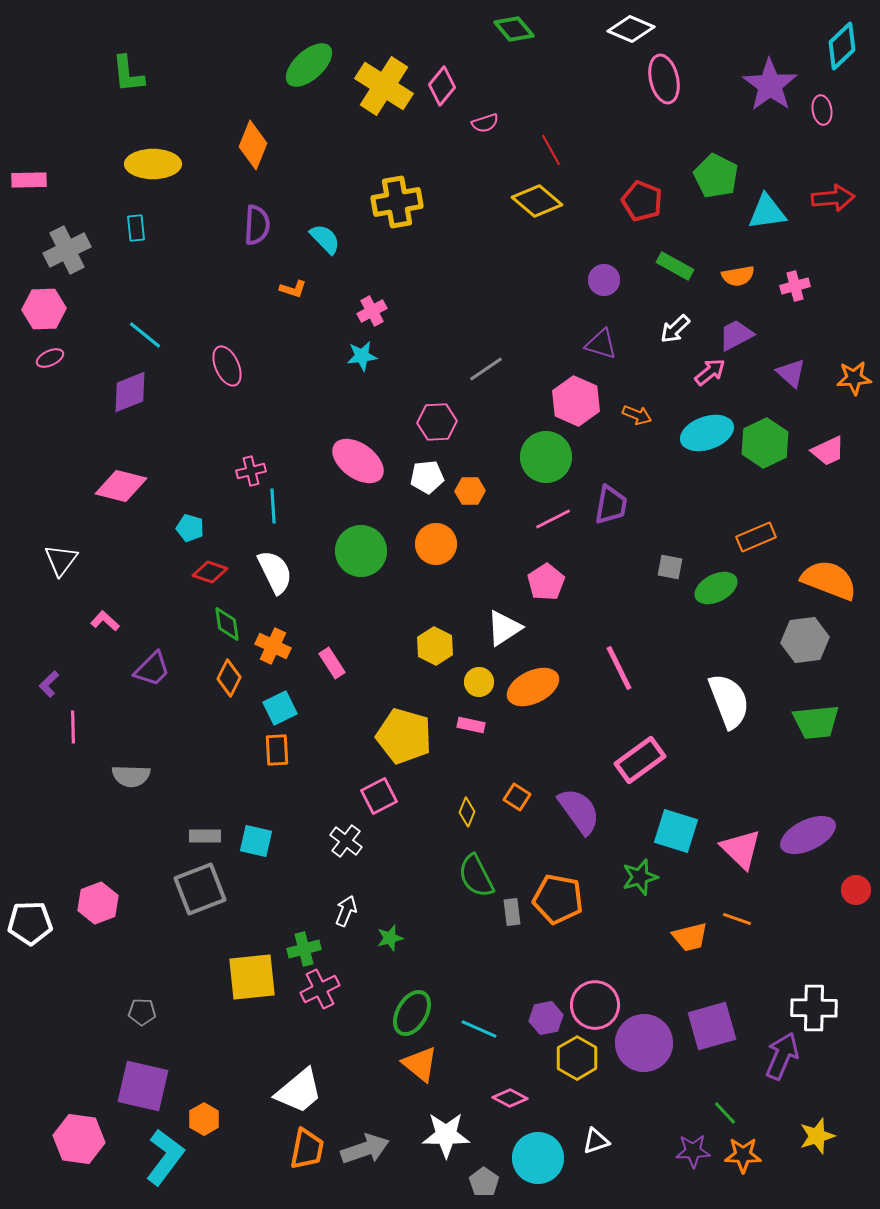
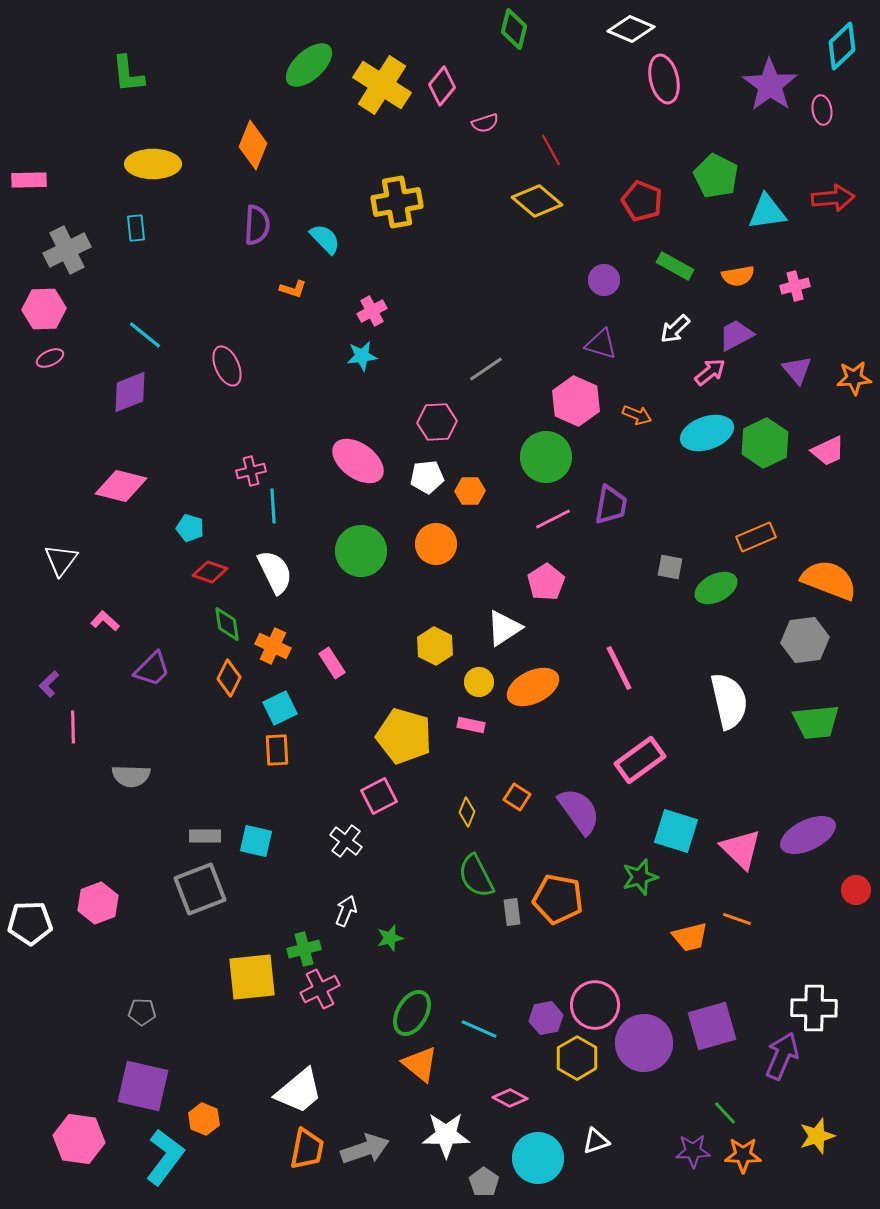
green diamond at (514, 29): rotated 54 degrees clockwise
yellow cross at (384, 86): moved 2 px left, 1 px up
purple triangle at (791, 373): moved 6 px right, 3 px up; rotated 8 degrees clockwise
white semicircle at (729, 701): rotated 8 degrees clockwise
orange hexagon at (204, 1119): rotated 8 degrees counterclockwise
